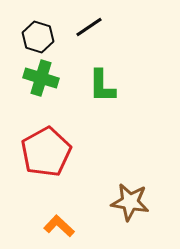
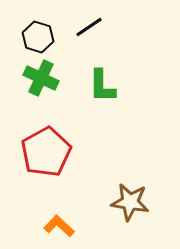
green cross: rotated 8 degrees clockwise
